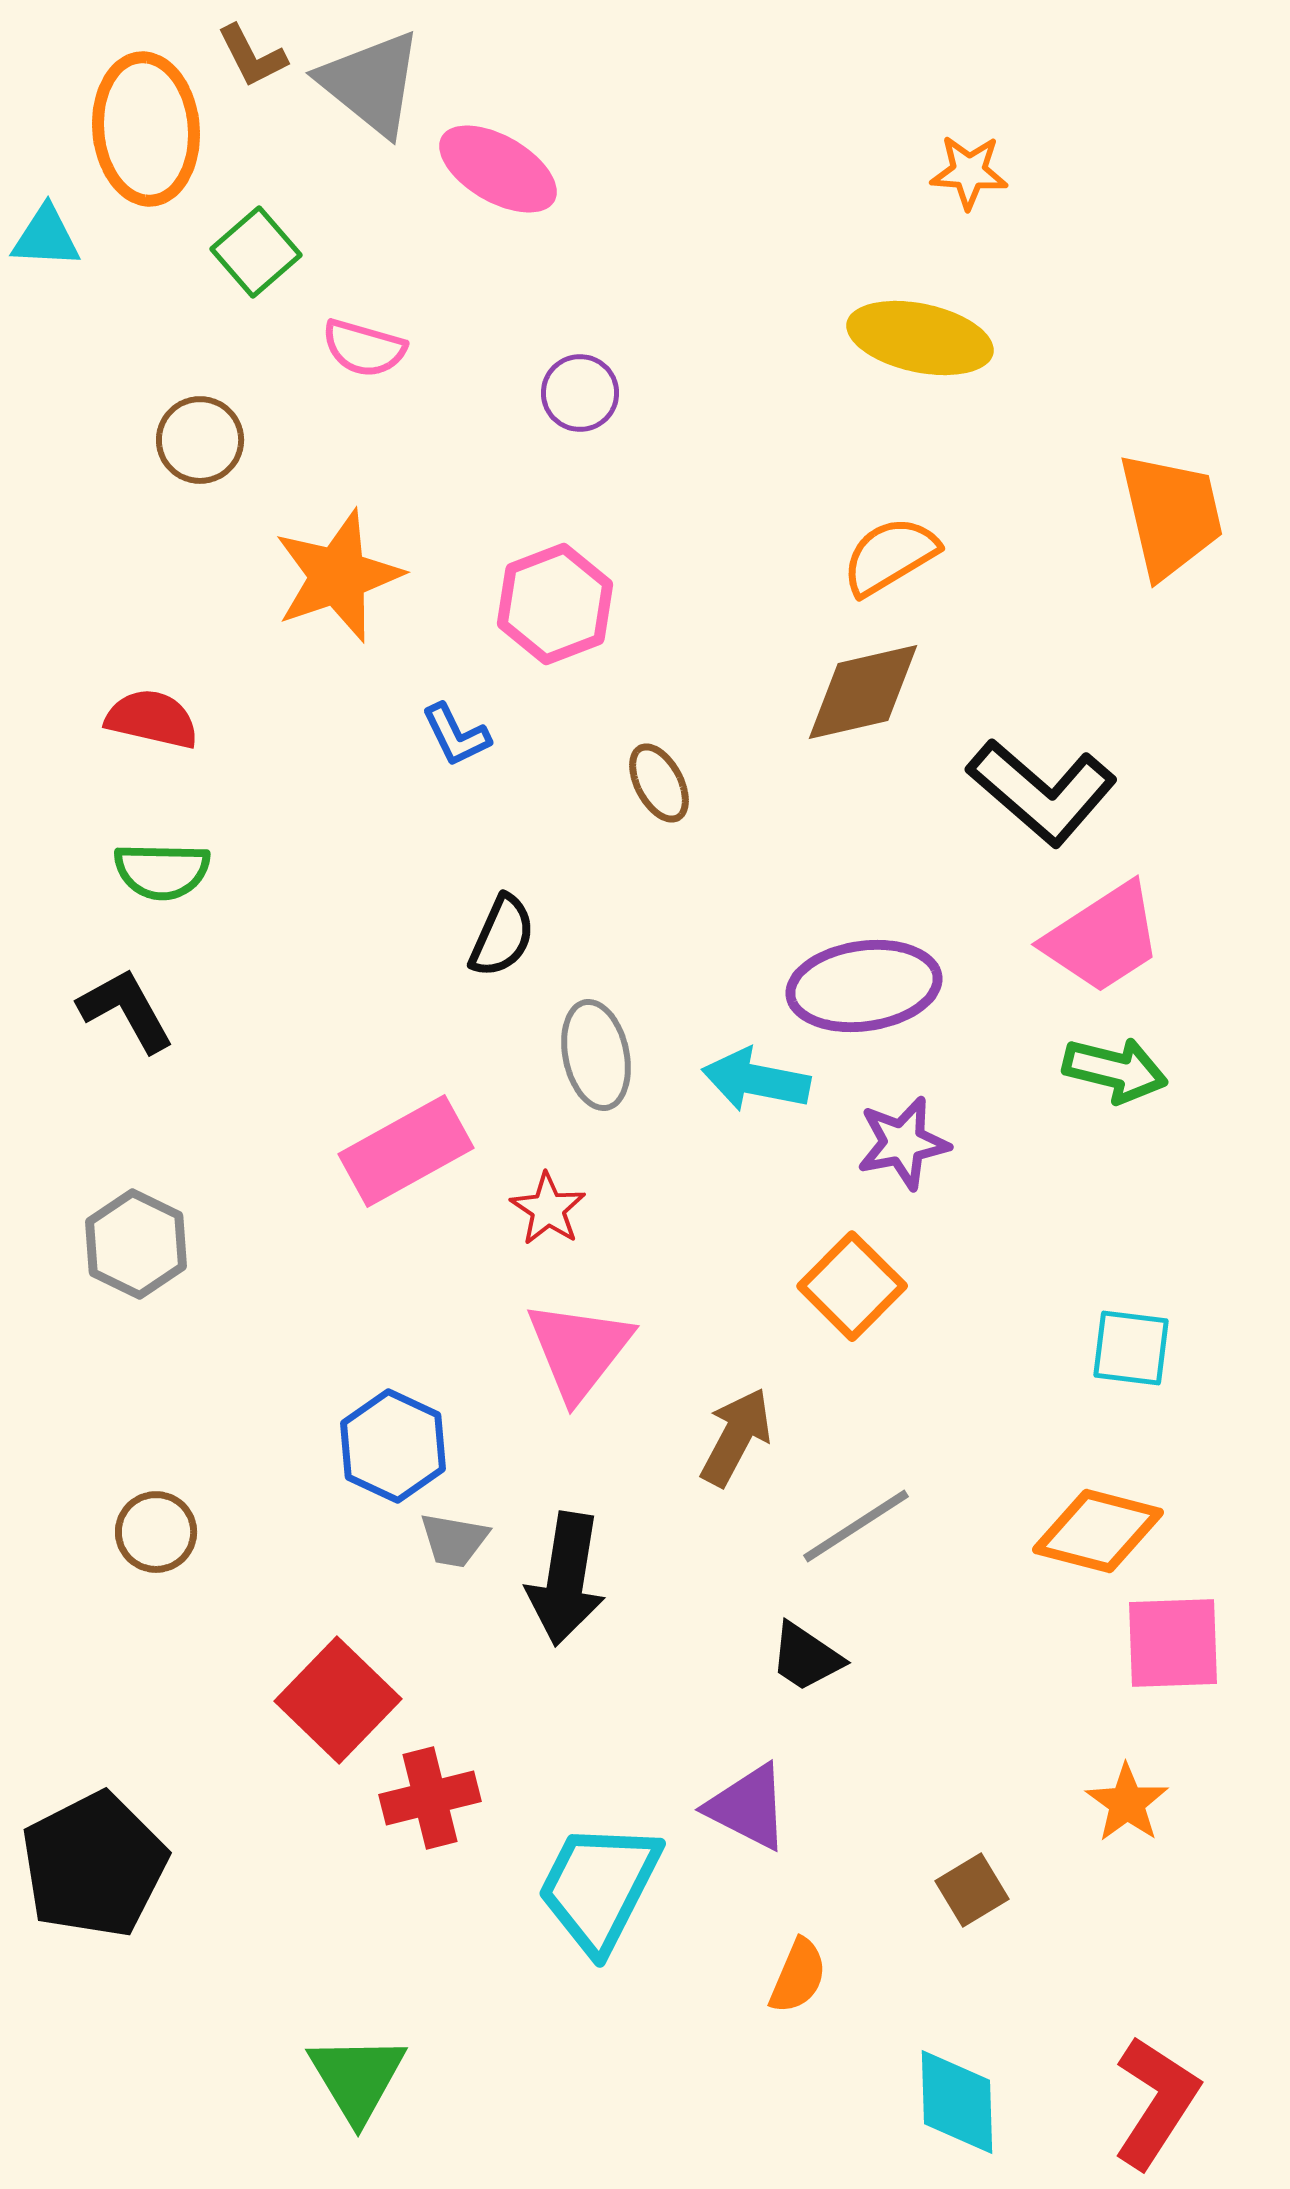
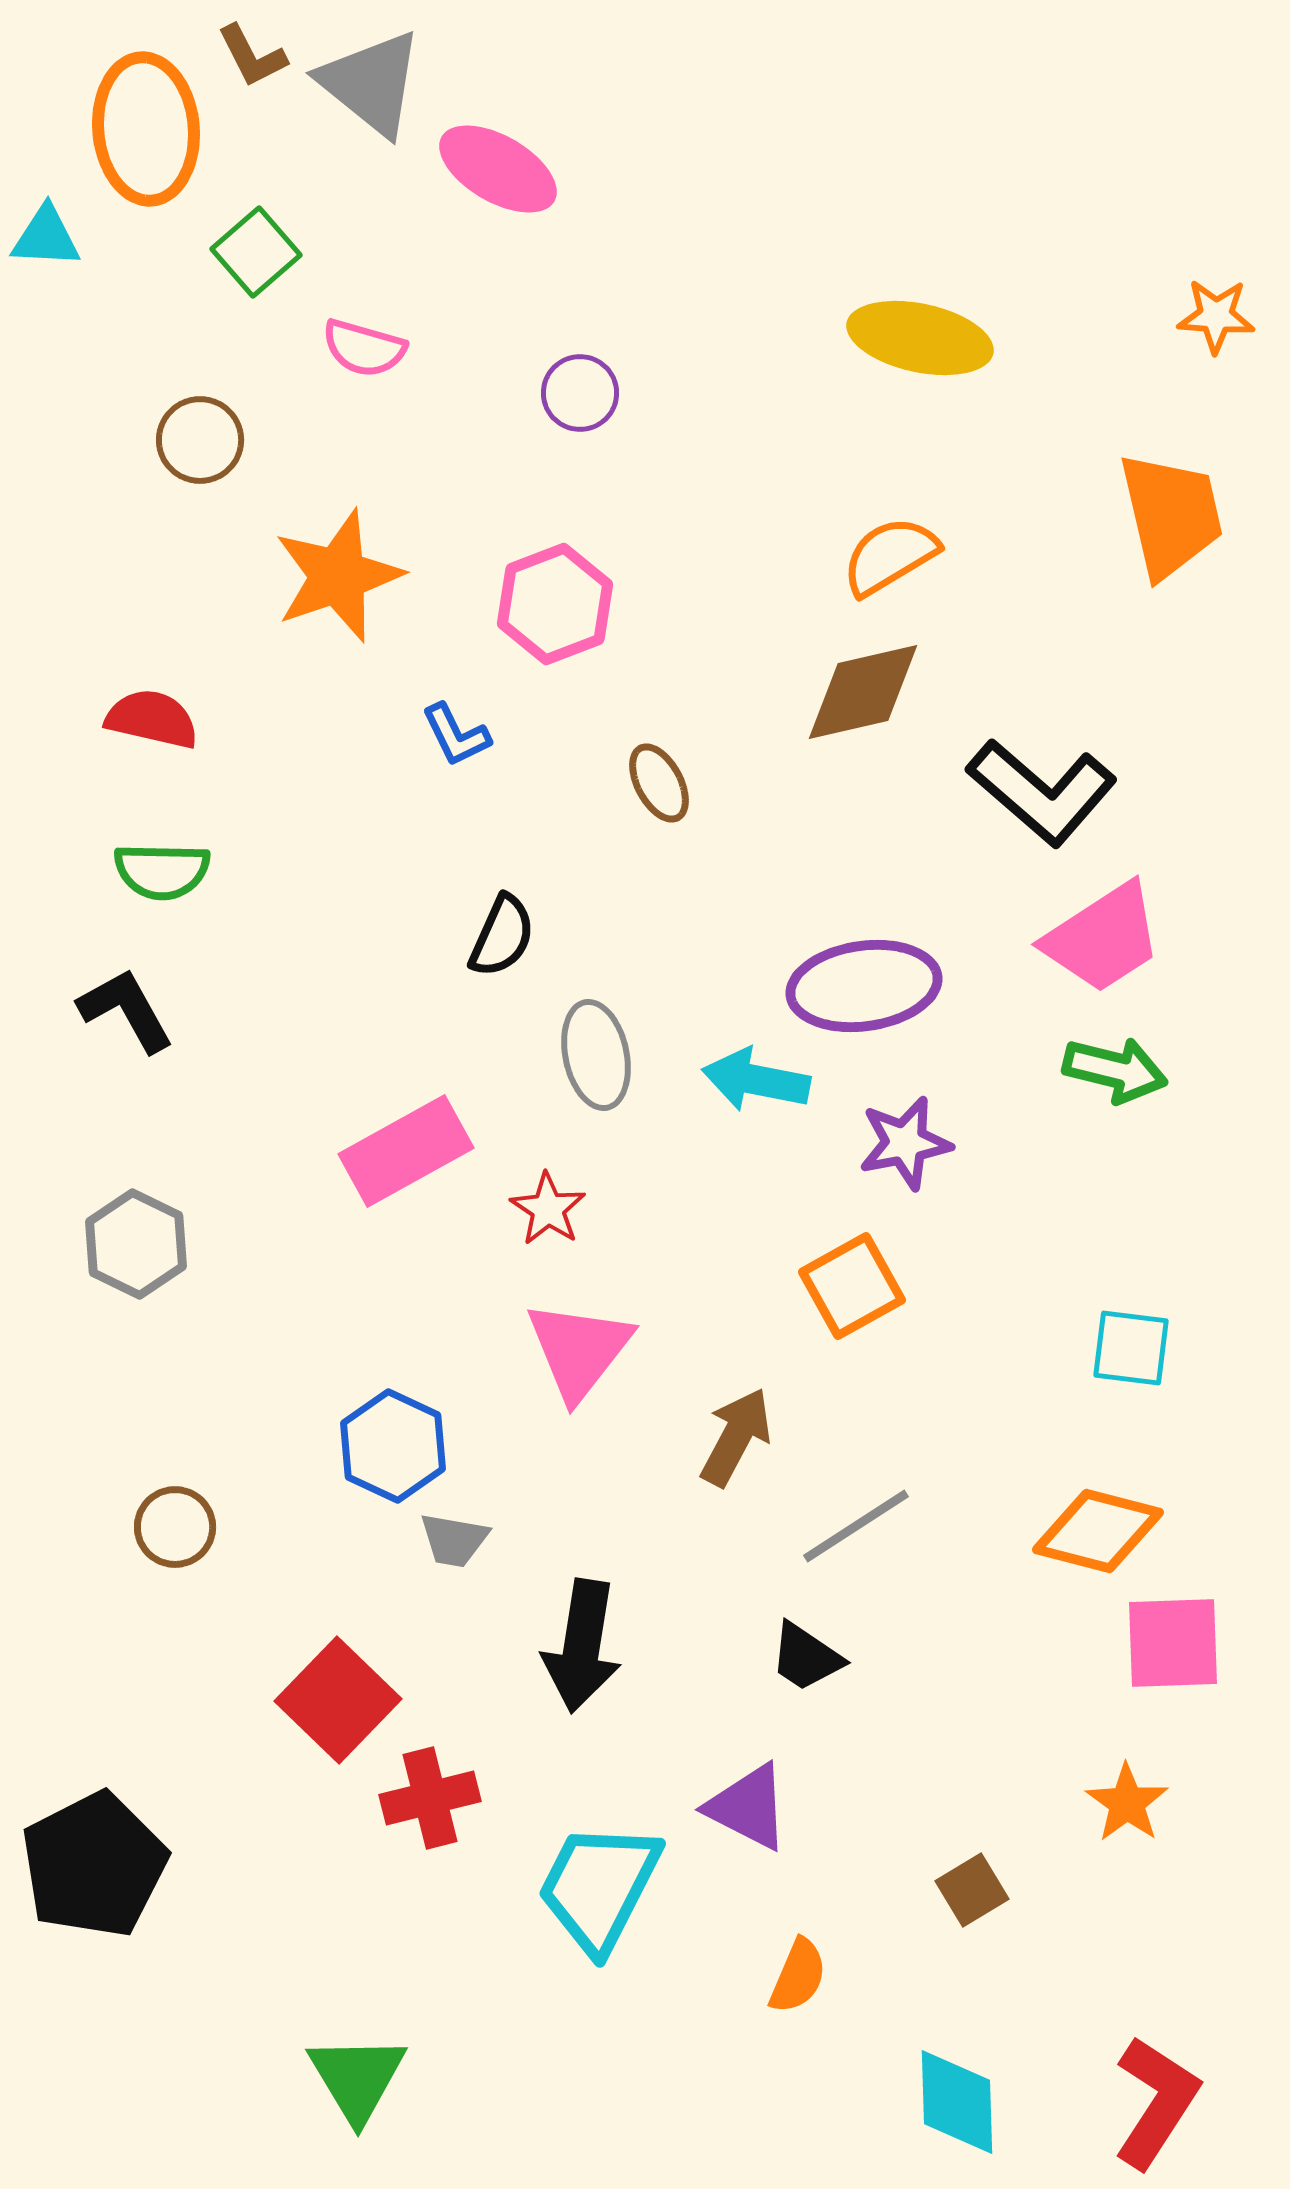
orange star at (969, 172): moved 247 px right, 144 px down
purple star at (903, 1143): moved 2 px right
orange square at (852, 1286): rotated 16 degrees clockwise
brown circle at (156, 1532): moved 19 px right, 5 px up
black arrow at (566, 1579): moved 16 px right, 67 px down
